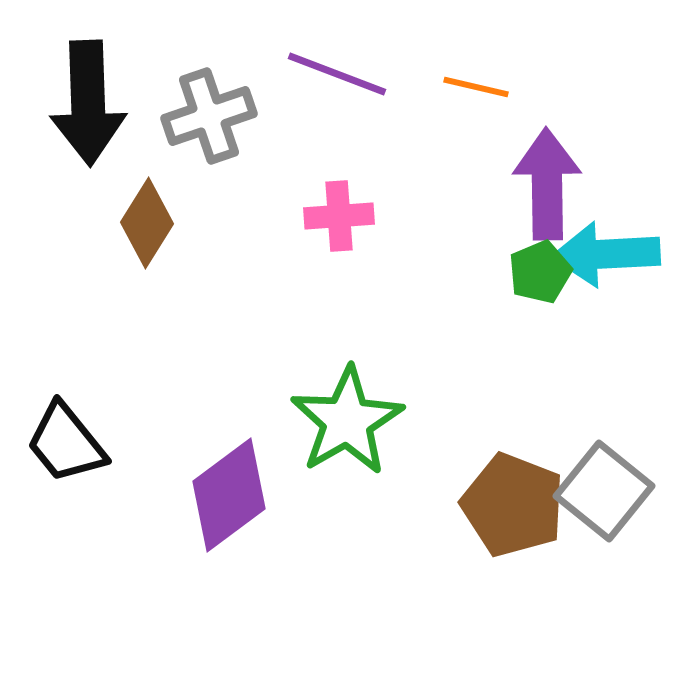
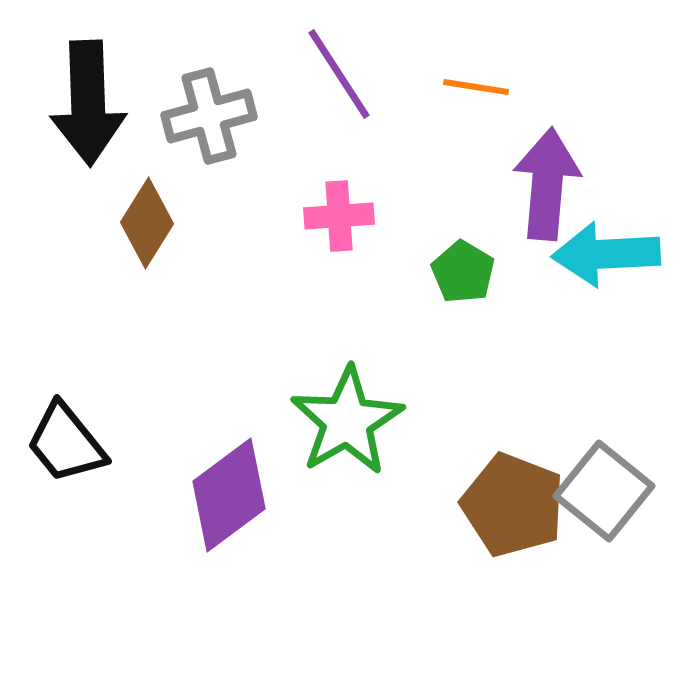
purple line: moved 2 px right; rotated 36 degrees clockwise
orange line: rotated 4 degrees counterclockwise
gray cross: rotated 4 degrees clockwise
purple arrow: rotated 6 degrees clockwise
green pentagon: moved 77 px left; rotated 18 degrees counterclockwise
